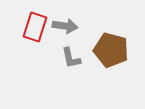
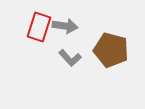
red rectangle: moved 4 px right
gray L-shape: moved 1 px left; rotated 30 degrees counterclockwise
